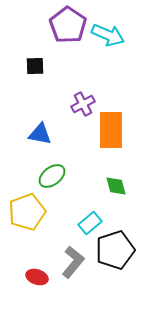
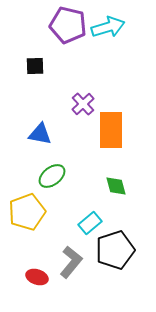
purple pentagon: rotated 21 degrees counterclockwise
cyan arrow: moved 8 px up; rotated 40 degrees counterclockwise
purple cross: rotated 15 degrees counterclockwise
gray L-shape: moved 2 px left
